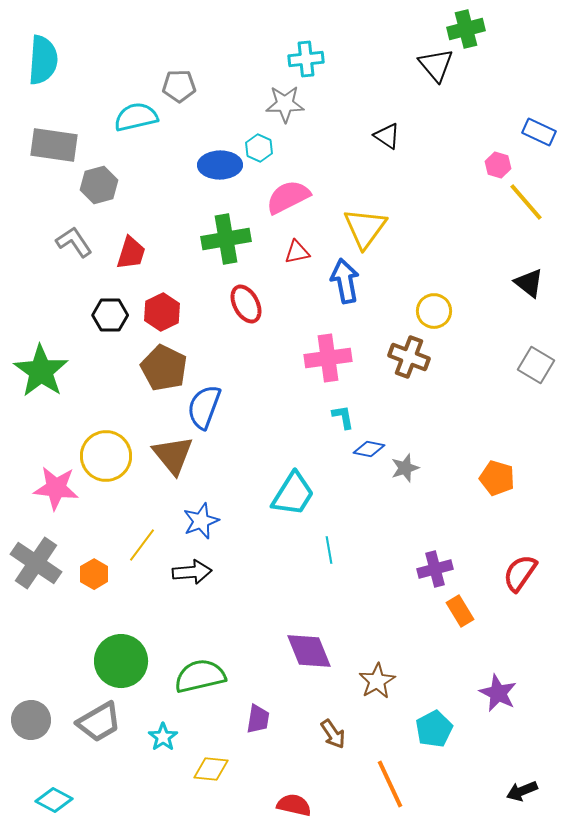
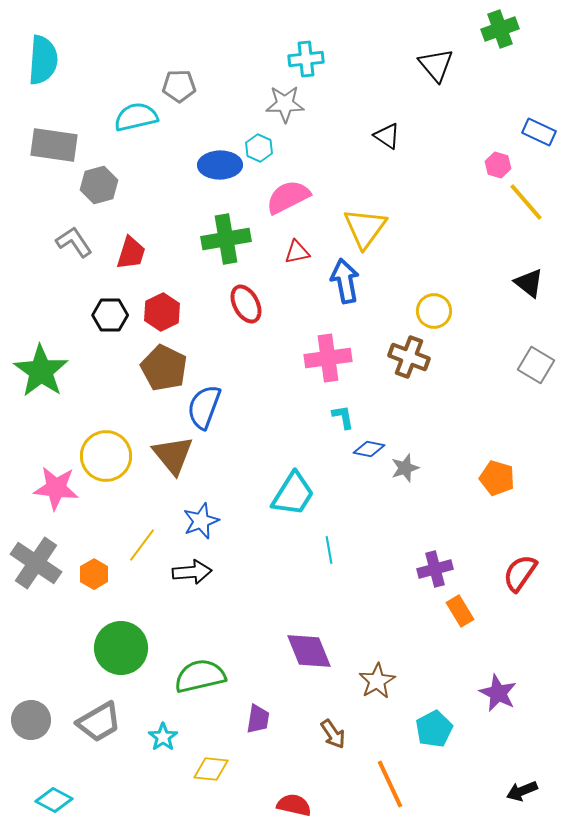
green cross at (466, 29): moved 34 px right; rotated 6 degrees counterclockwise
green circle at (121, 661): moved 13 px up
